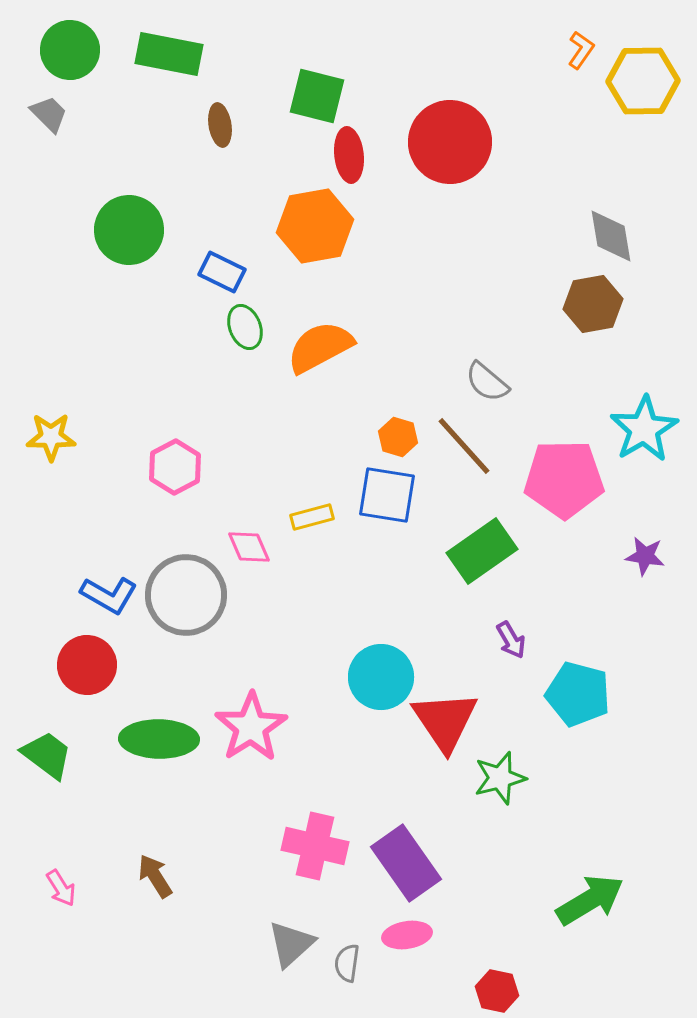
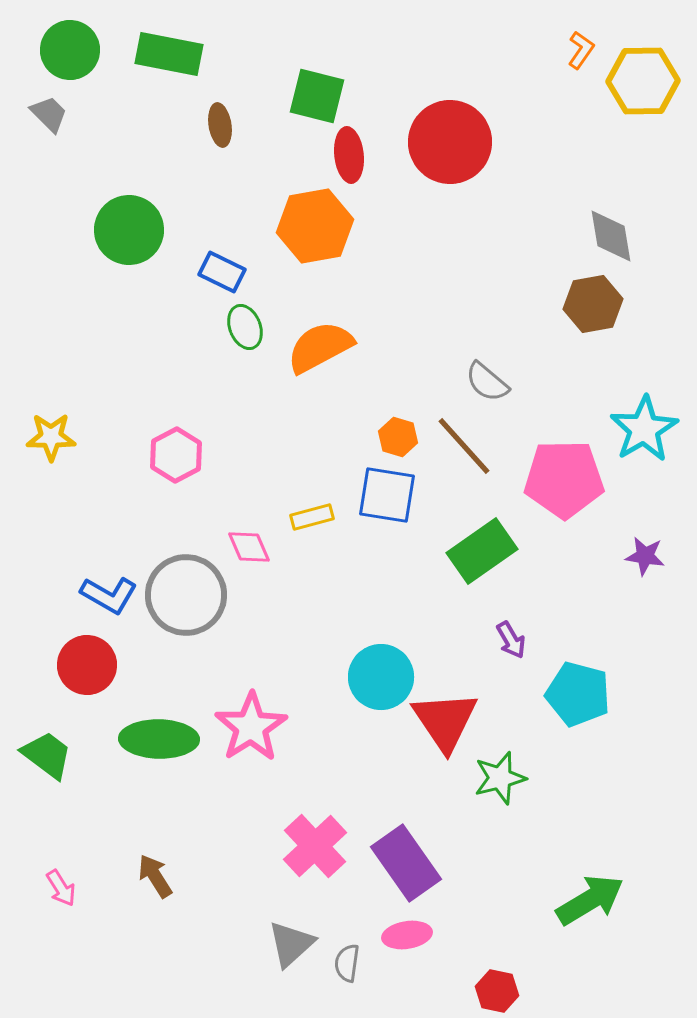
pink hexagon at (175, 467): moved 1 px right, 12 px up
pink cross at (315, 846): rotated 34 degrees clockwise
